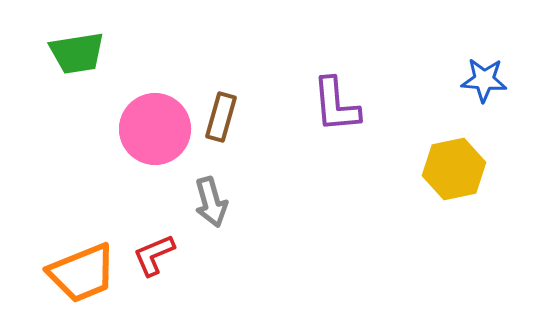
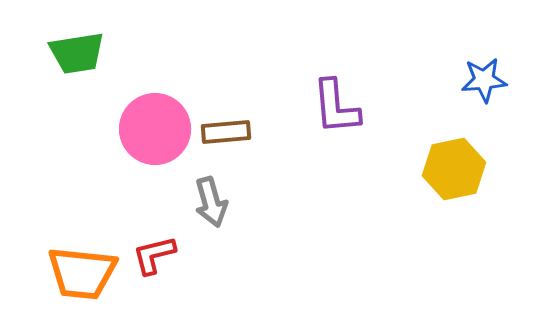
blue star: rotated 9 degrees counterclockwise
purple L-shape: moved 2 px down
brown rectangle: moved 5 px right, 15 px down; rotated 69 degrees clockwise
red L-shape: rotated 9 degrees clockwise
orange trapezoid: rotated 28 degrees clockwise
